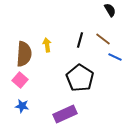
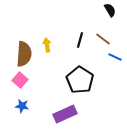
black pentagon: moved 2 px down
